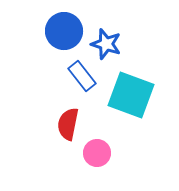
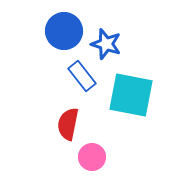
cyan square: rotated 9 degrees counterclockwise
pink circle: moved 5 px left, 4 px down
